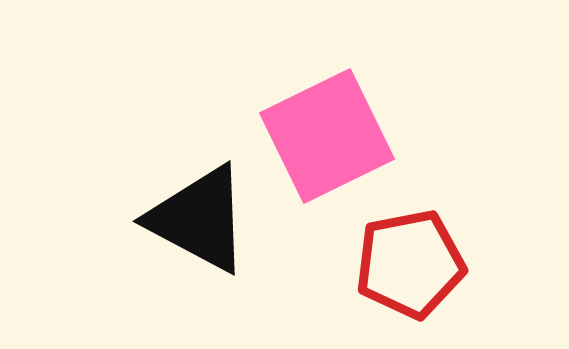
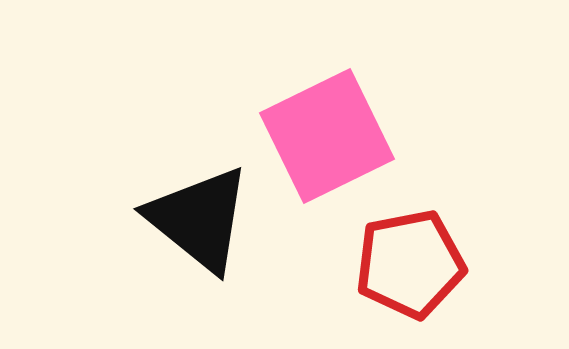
black triangle: rotated 11 degrees clockwise
